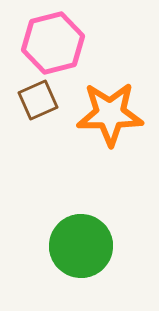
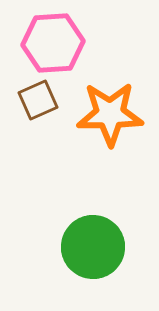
pink hexagon: rotated 10 degrees clockwise
green circle: moved 12 px right, 1 px down
